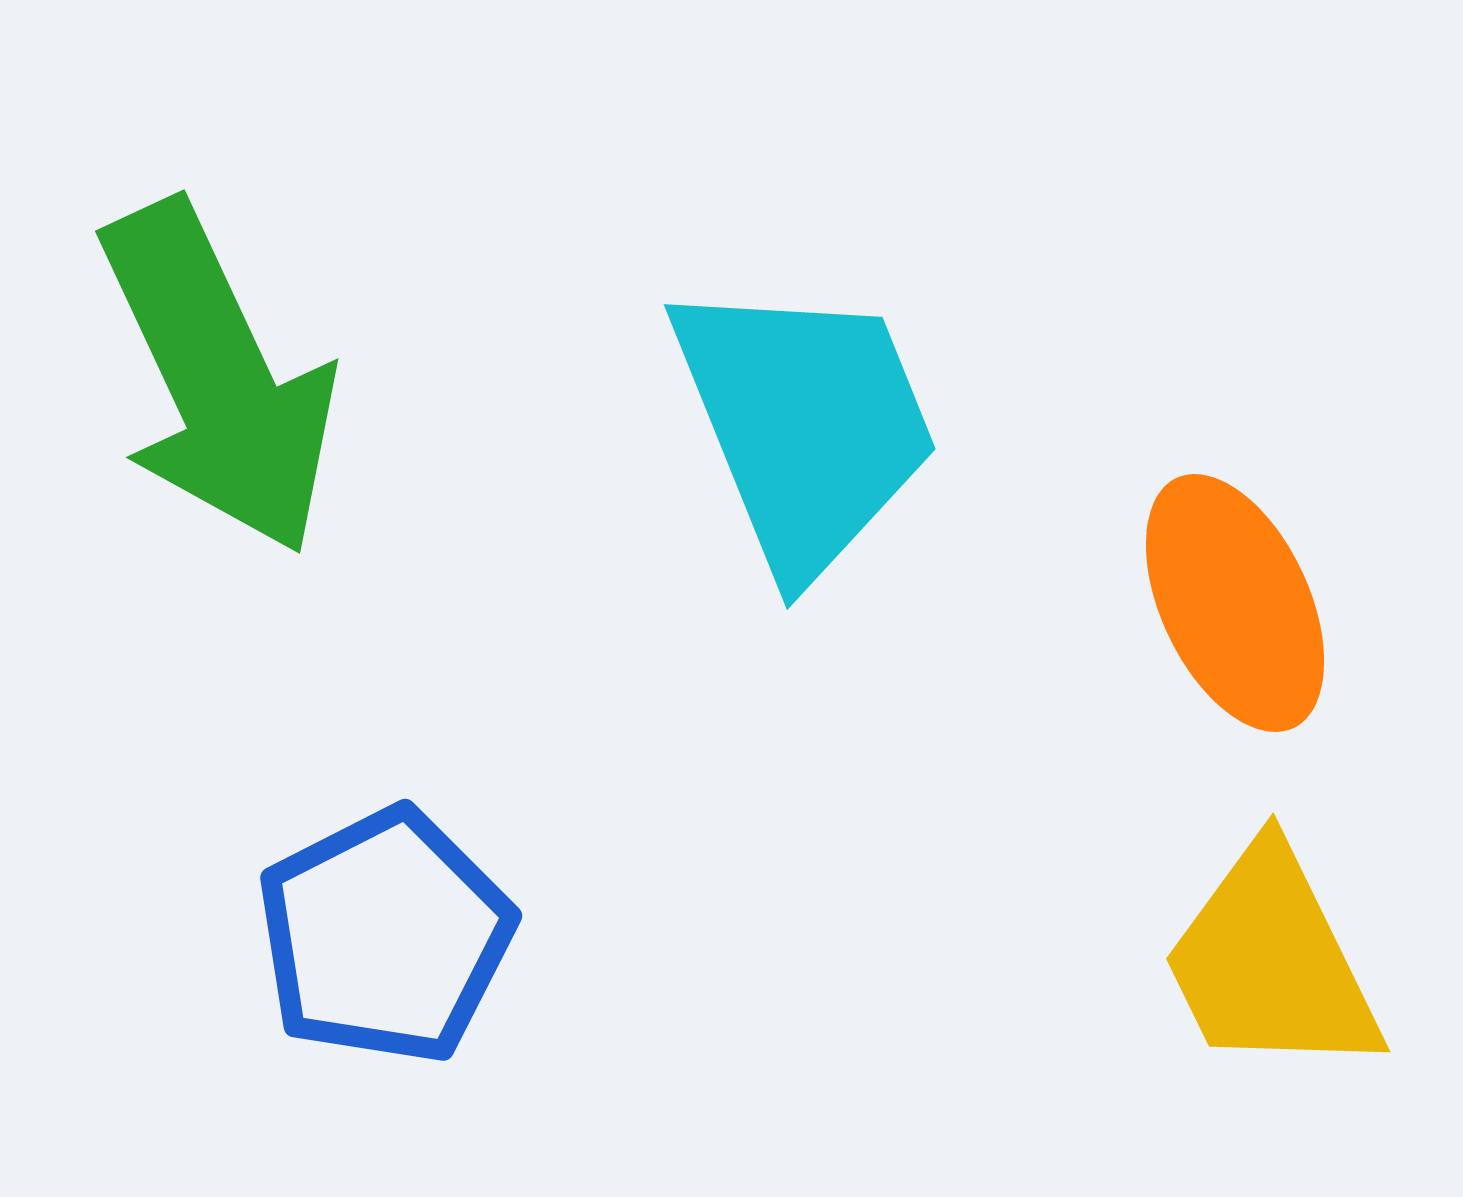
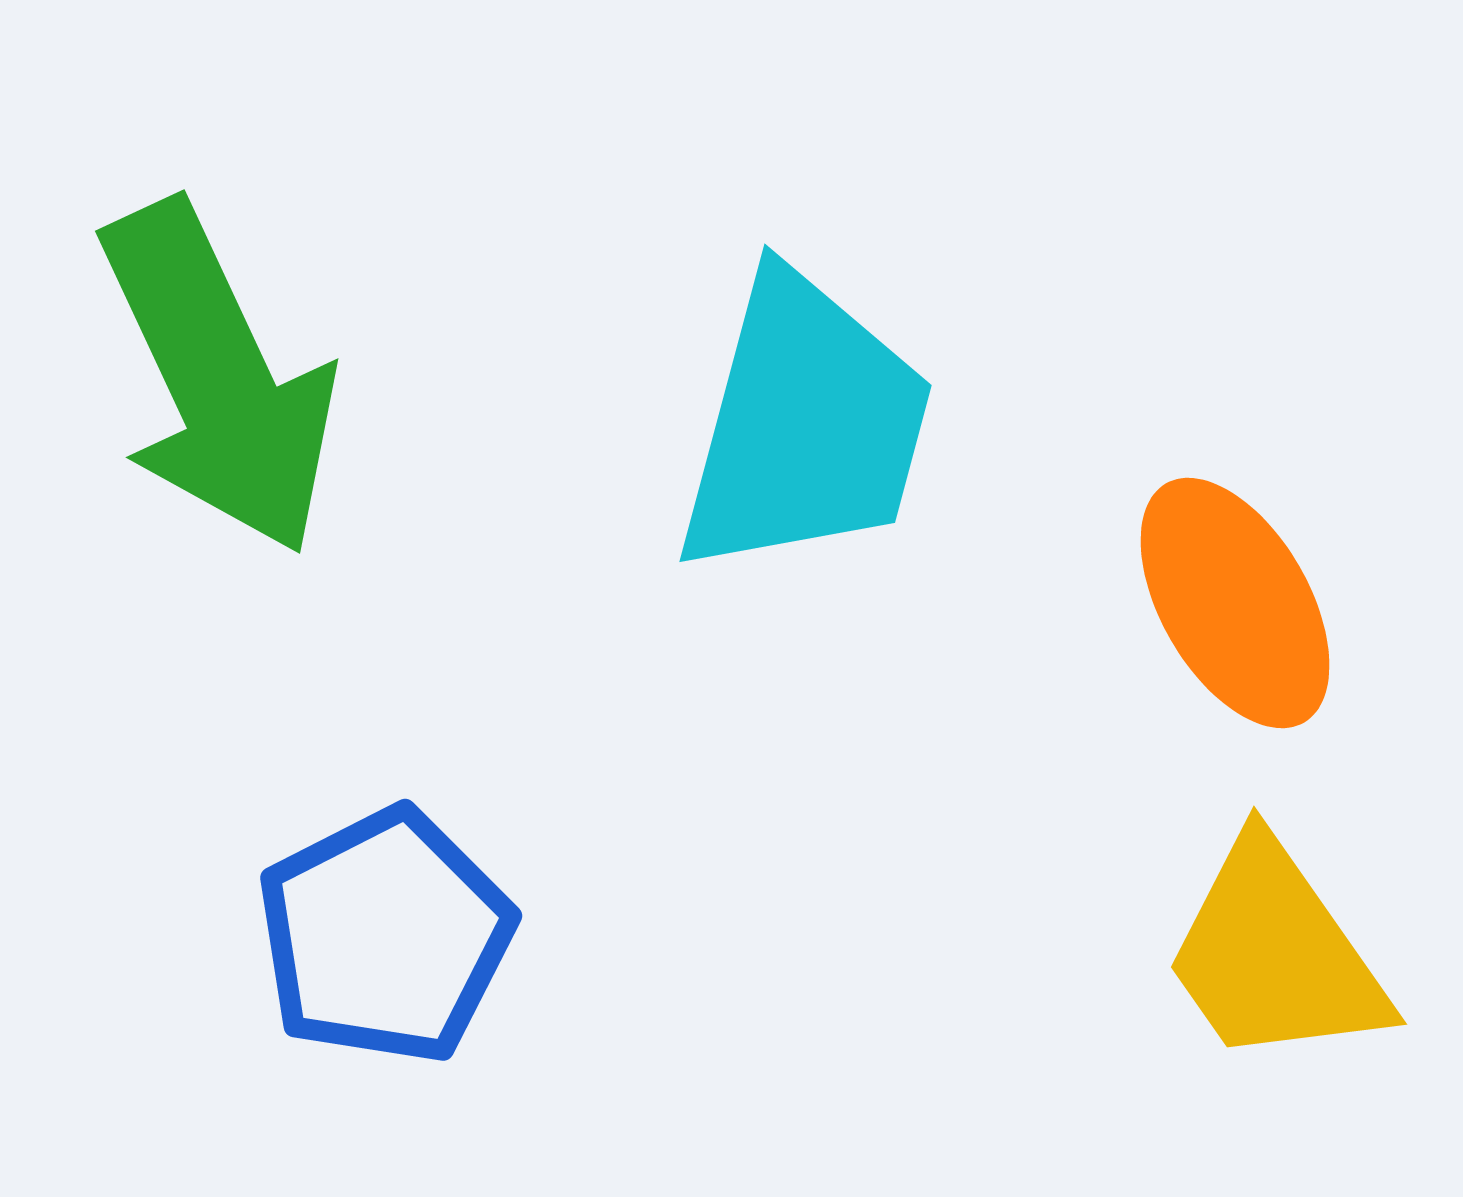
cyan trapezoid: rotated 37 degrees clockwise
orange ellipse: rotated 5 degrees counterclockwise
yellow trapezoid: moved 4 px right, 8 px up; rotated 9 degrees counterclockwise
